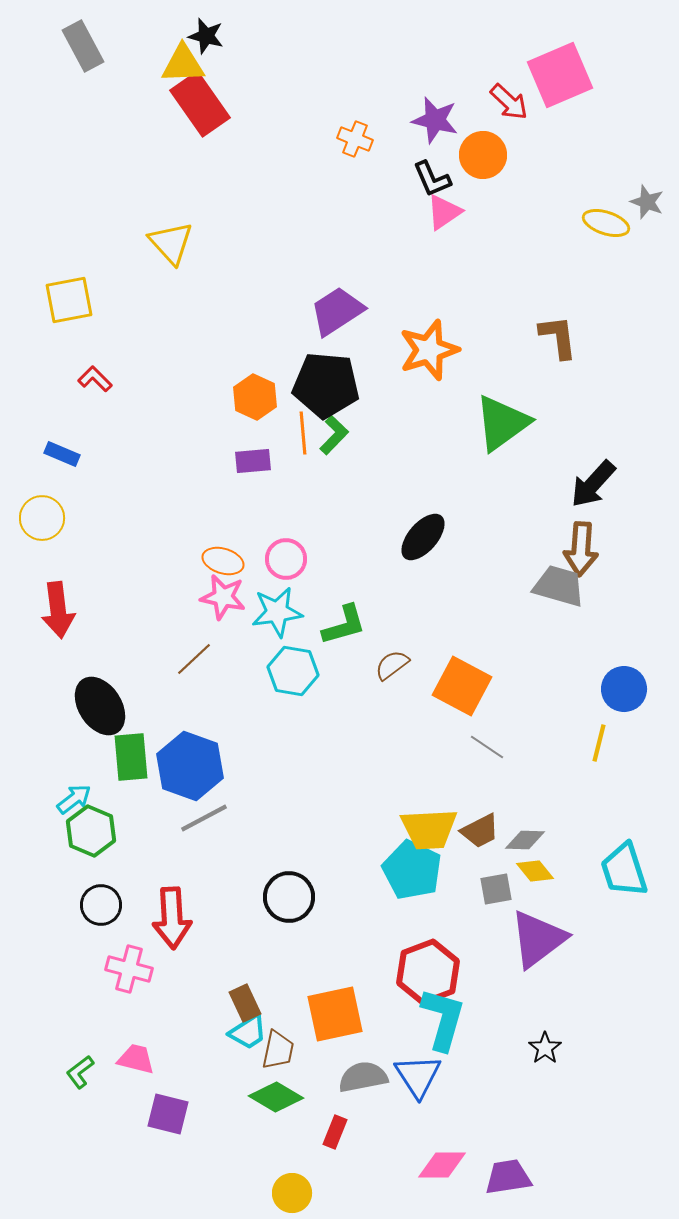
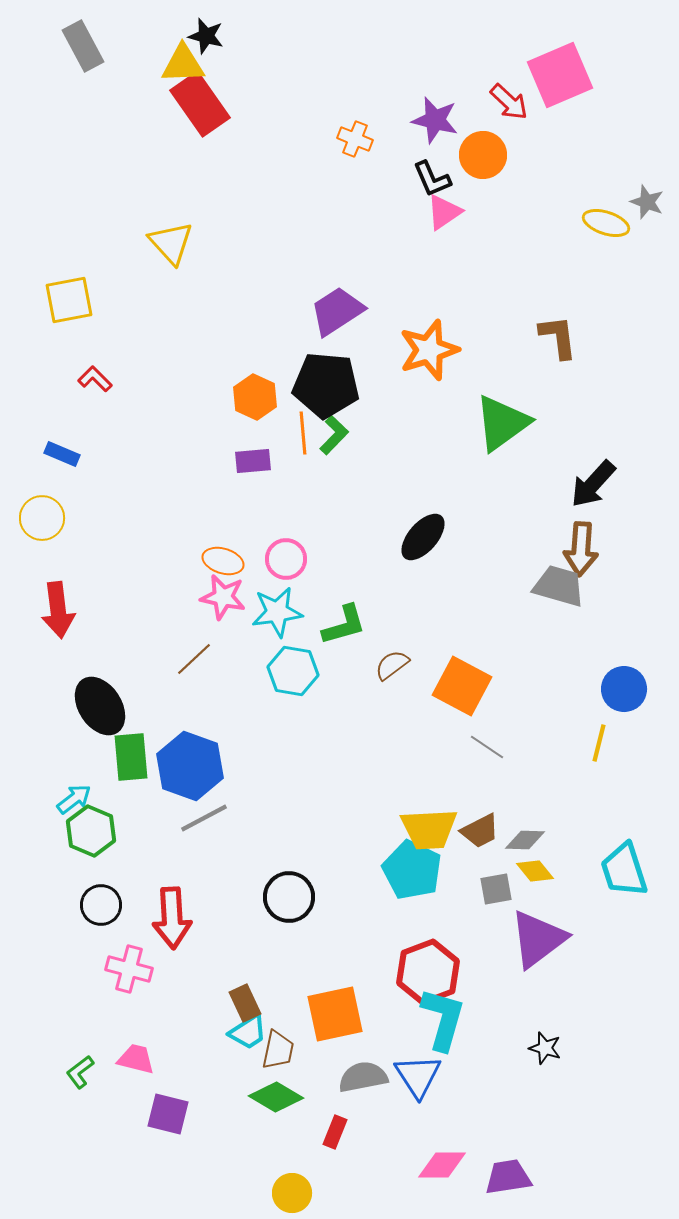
black star at (545, 1048): rotated 20 degrees counterclockwise
